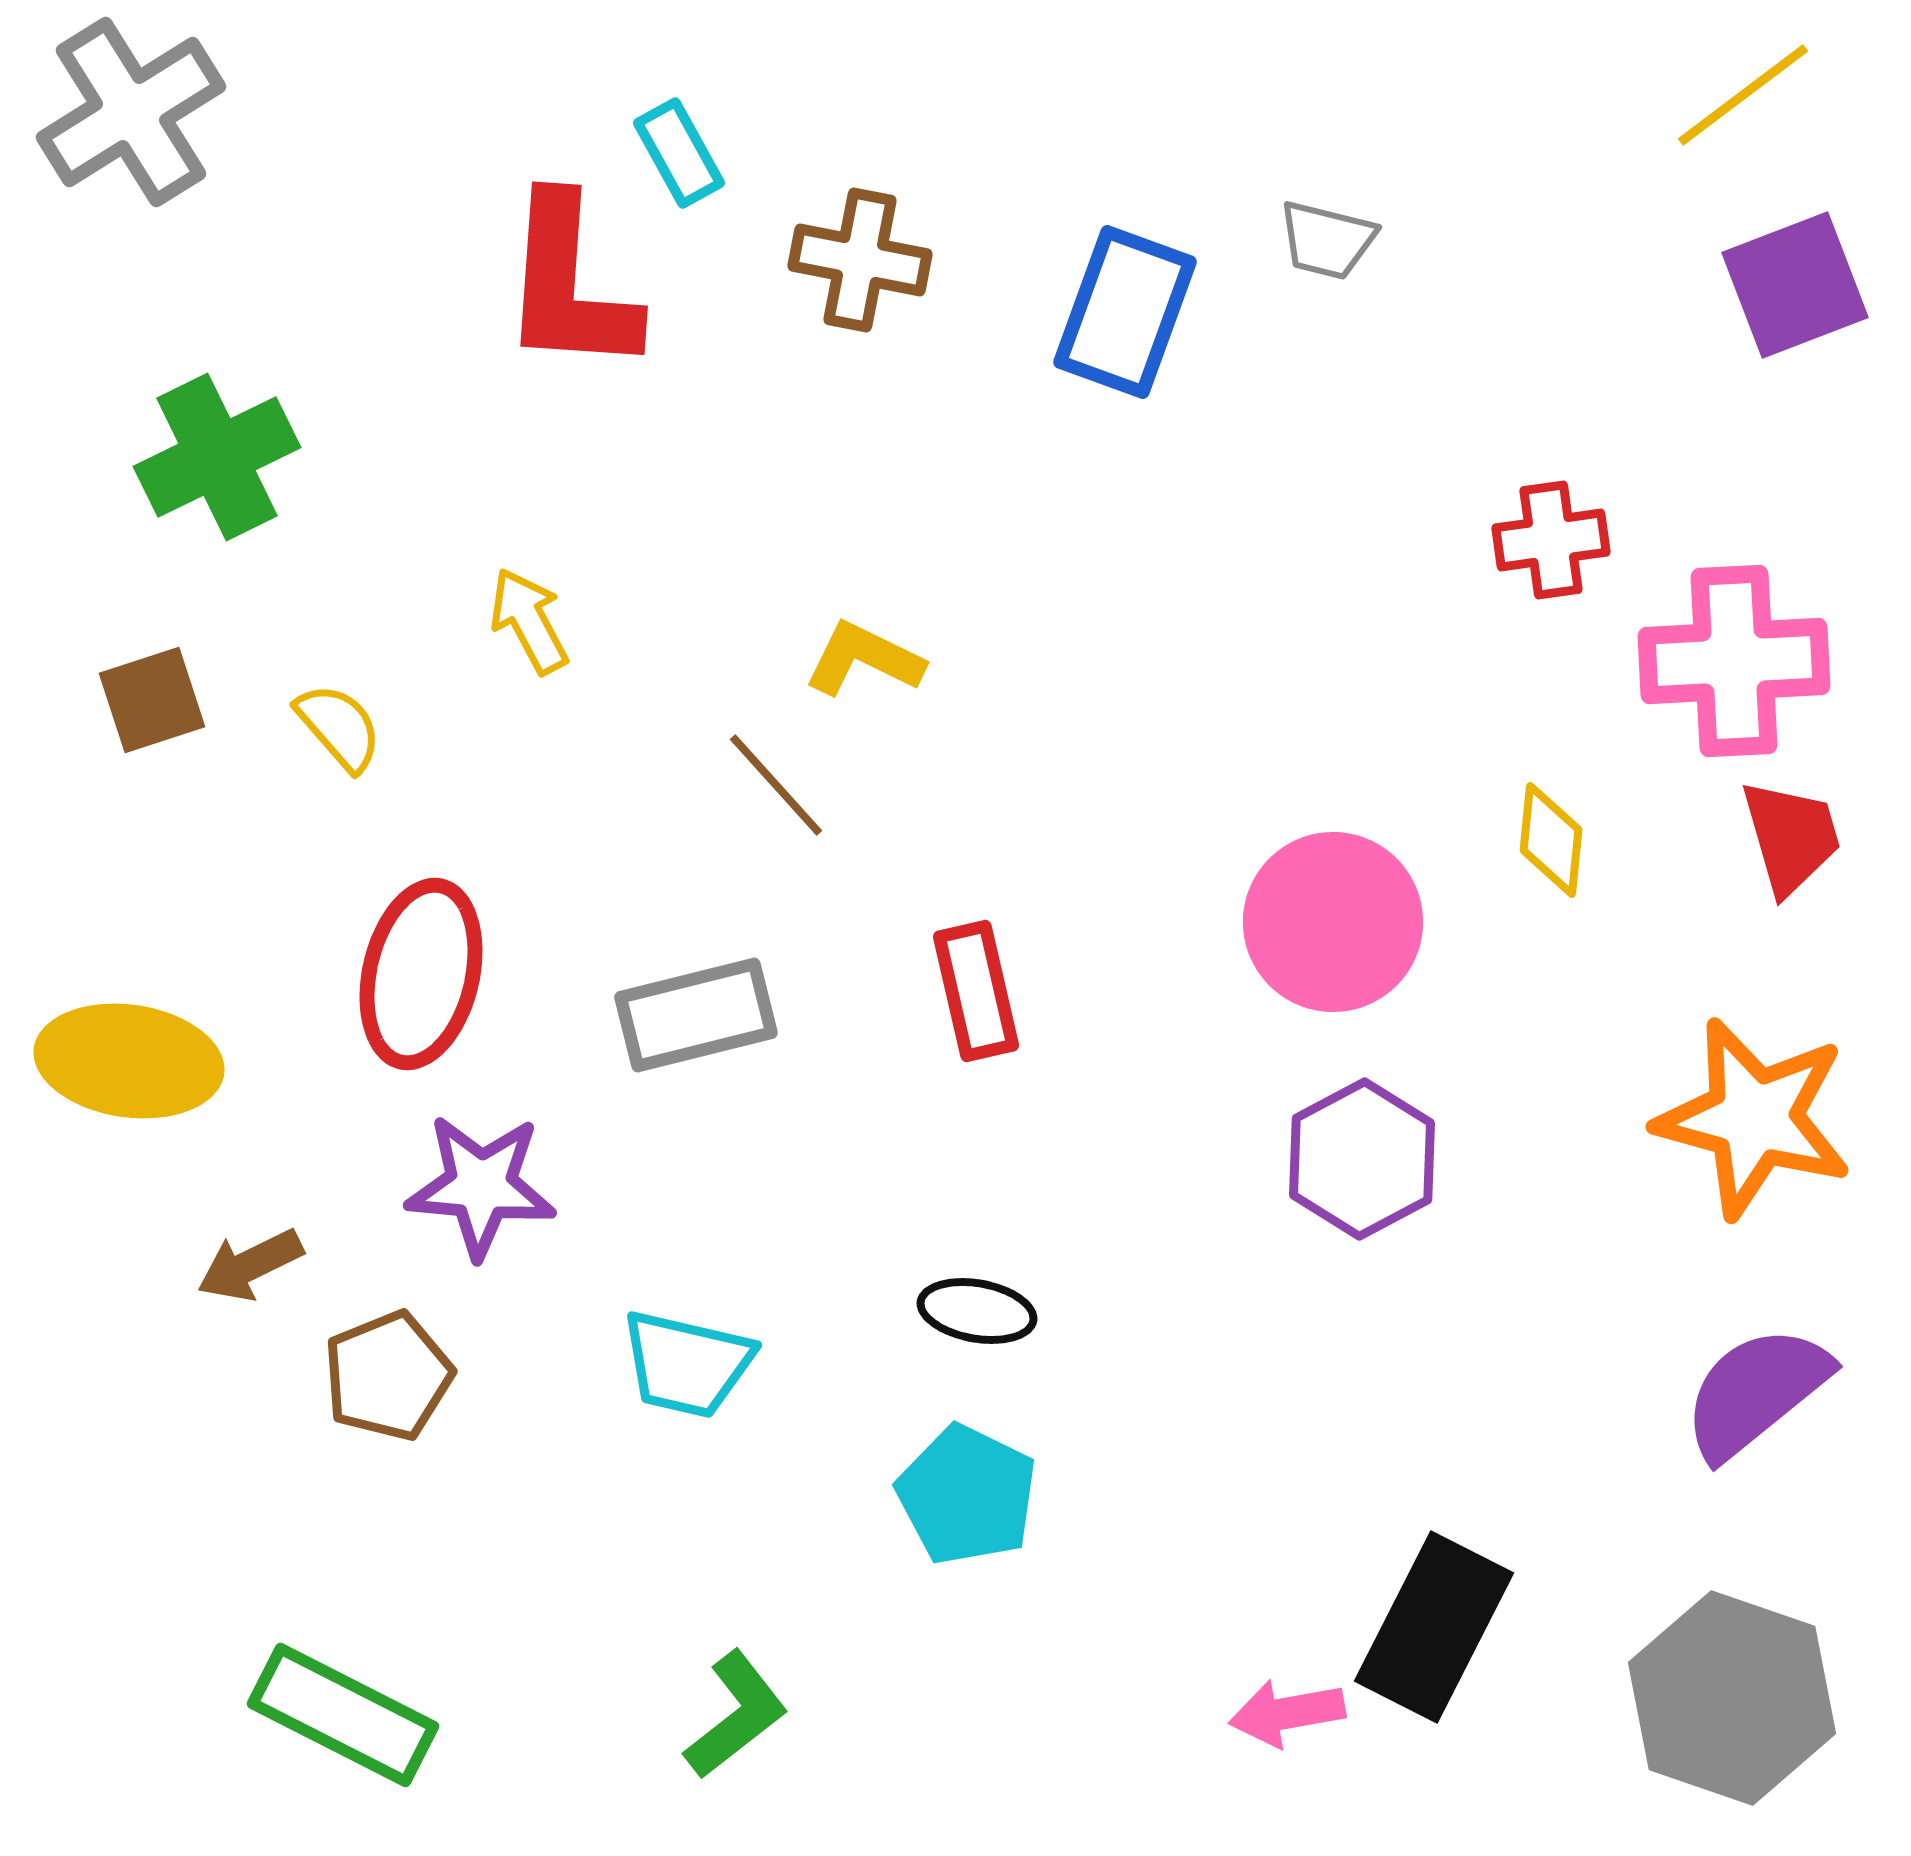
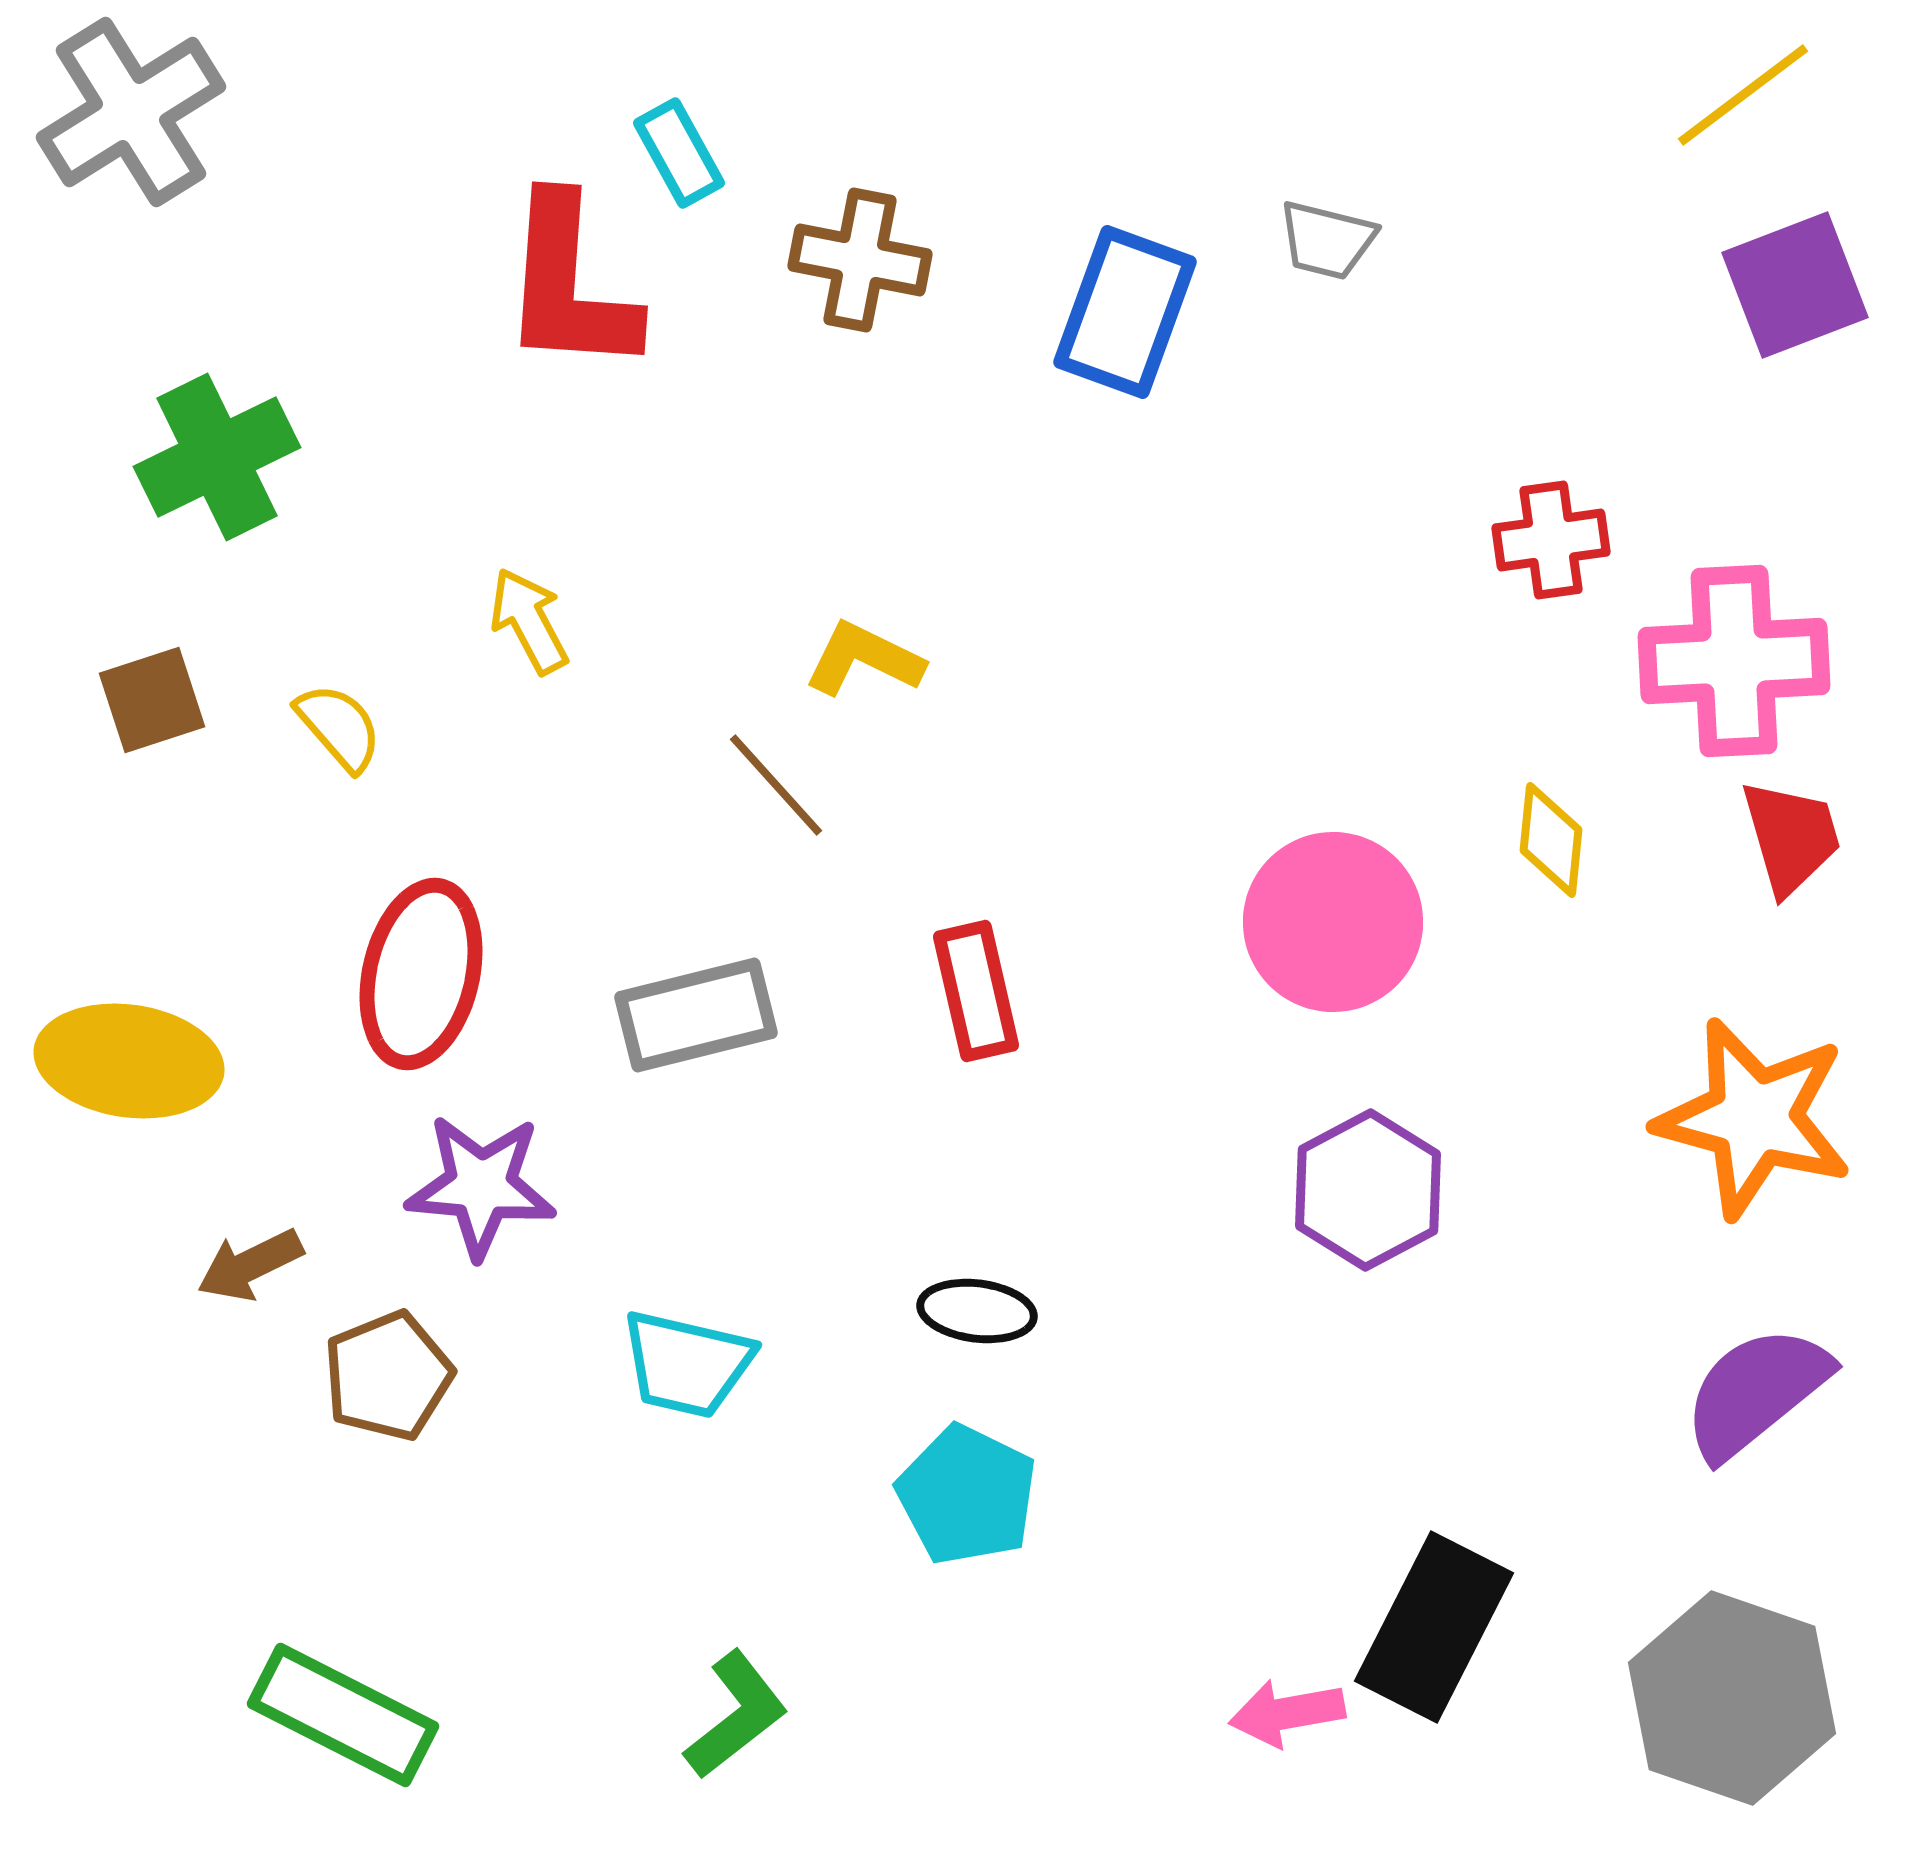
purple hexagon: moved 6 px right, 31 px down
black ellipse: rotated 3 degrees counterclockwise
